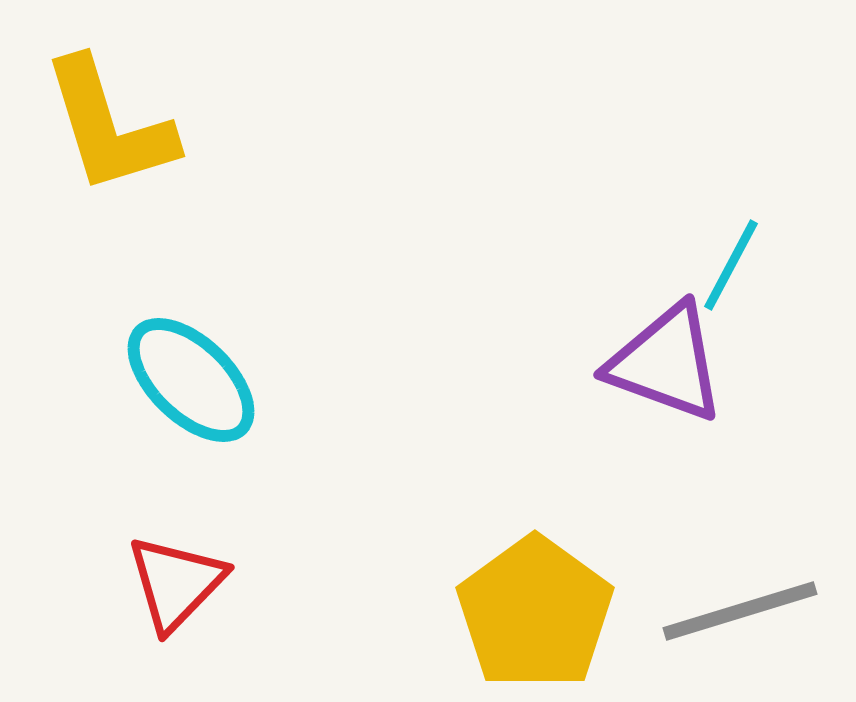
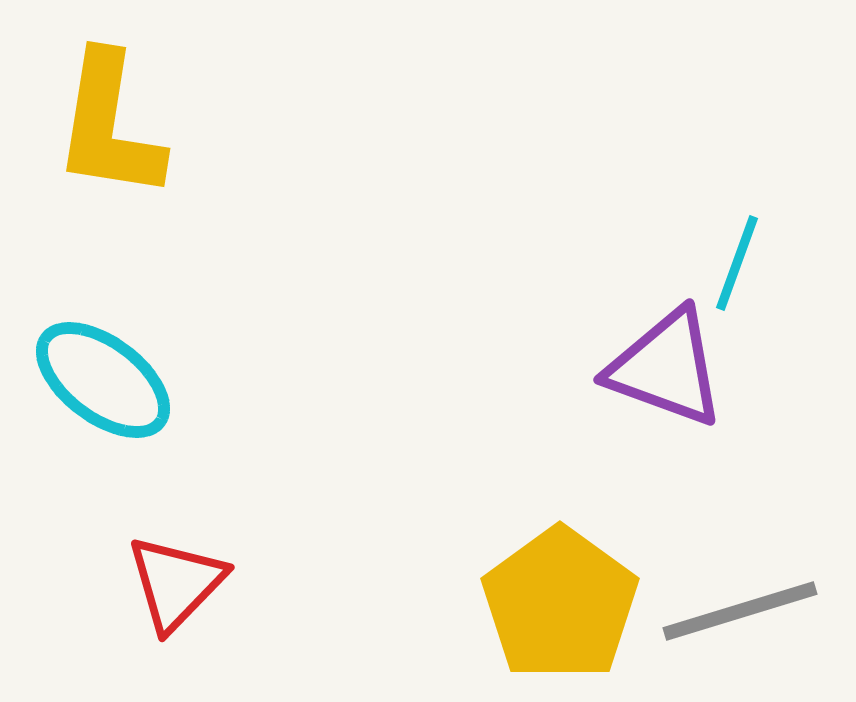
yellow L-shape: rotated 26 degrees clockwise
cyan line: moved 6 px right, 2 px up; rotated 8 degrees counterclockwise
purple triangle: moved 5 px down
cyan ellipse: moved 88 px left; rotated 7 degrees counterclockwise
yellow pentagon: moved 25 px right, 9 px up
